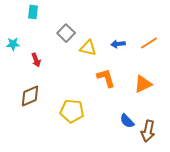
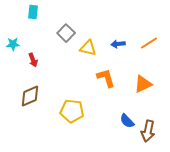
red arrow: moved 3 px left
